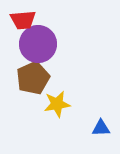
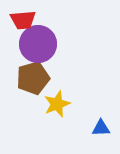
brown pentagon: rotated 8 degrees clockwise
yellow star: rotated 12 degrees counterclockwise
